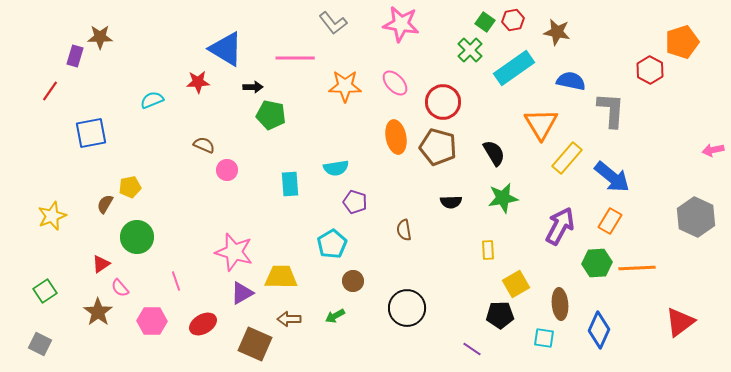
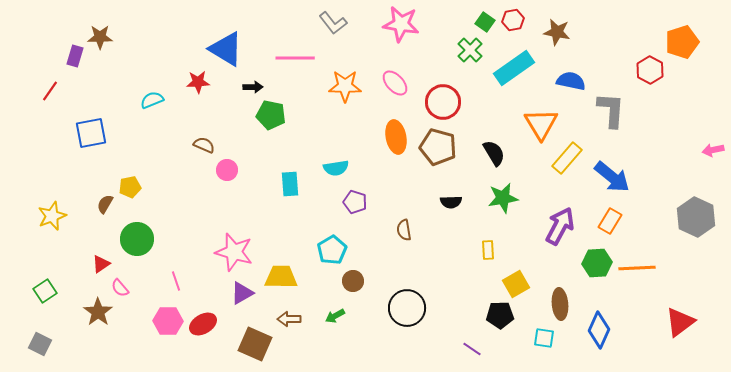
green circle at (137, 237): moved 2 px down
cyan pentagon at (332, 244): moved 6 px down
pink hexagon at (152, 321): moved 16 px right
